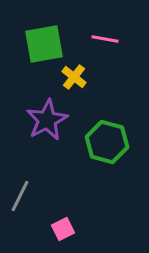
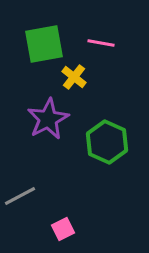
pink line: moved 4 px left, 4 px down
purple star: moved 1 px right, 1 px up
green hexagon: rotated 9 degrees clockwise
gray line: rotated 36 degrees clockwise
